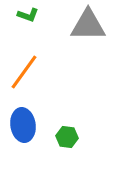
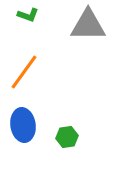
green hexagon: rotated 15 degrees counterclockwise
